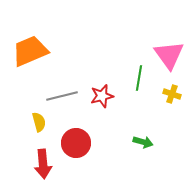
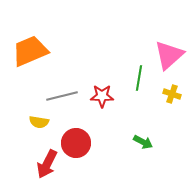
pink triangle: rotated 24 degrees clockwise
red star: rotated 15 degrees clockwise
yellow semicircle: rotated 114 degrees clockwise
green arrow: rotated 12 degrees clockwise
red arrow: moved 4 px right; rotated 32 degrees clockwise
